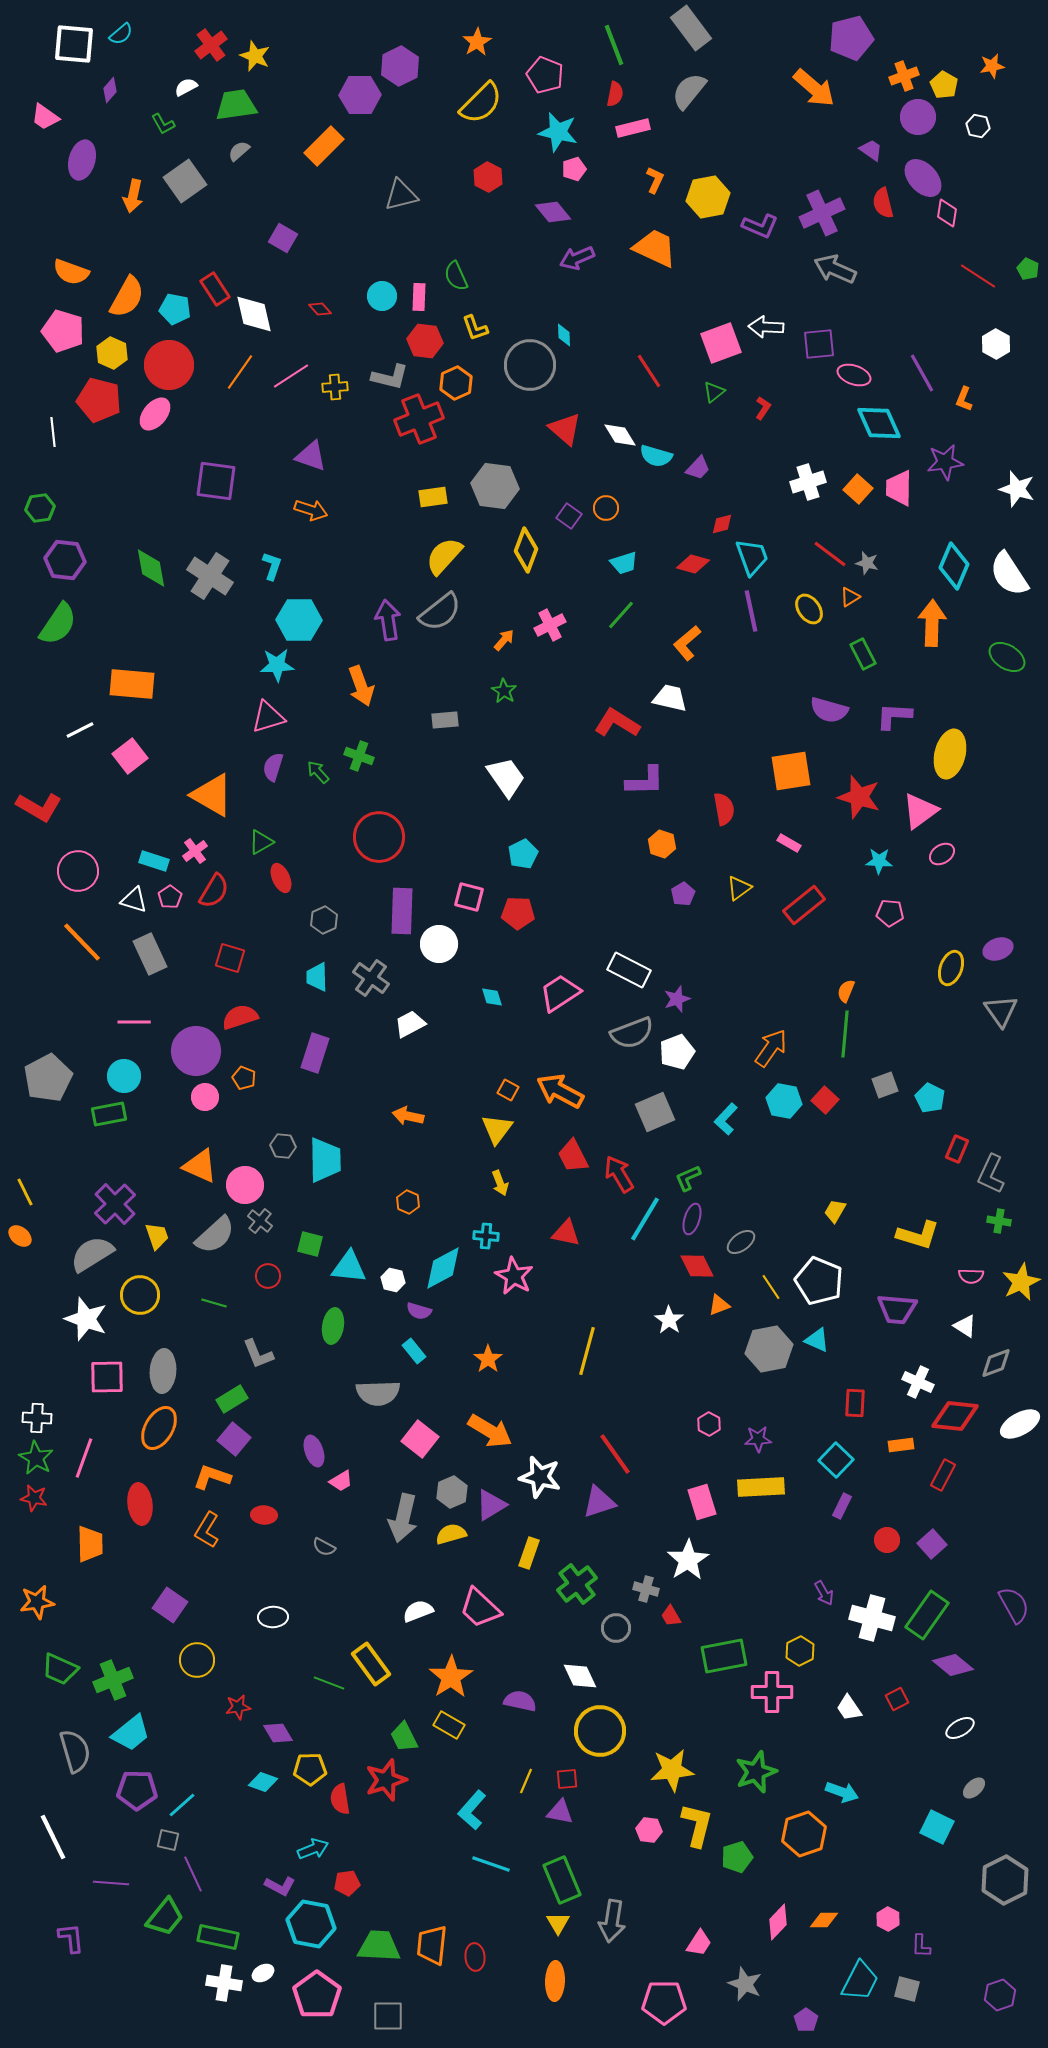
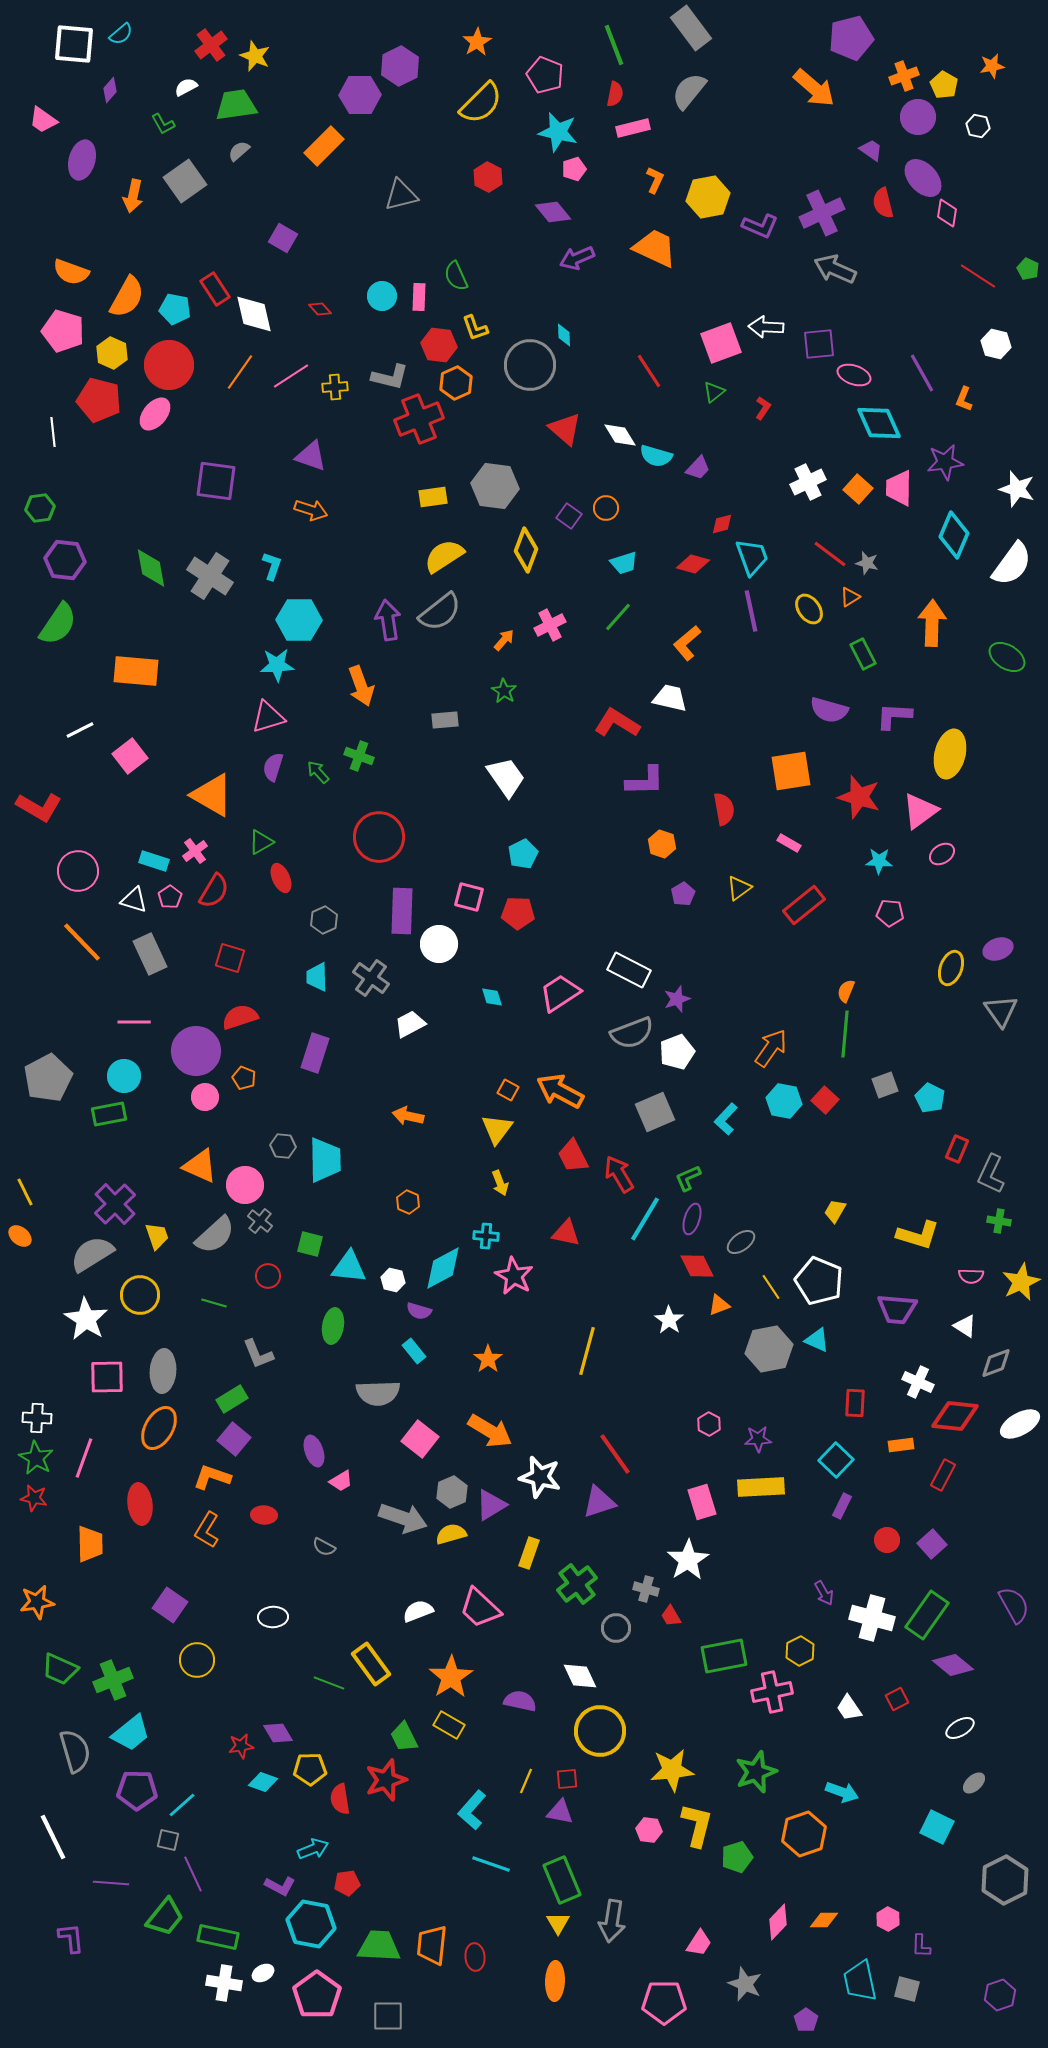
pink trapezoid at (45, 117): moved 2 px left, 3 px down
red hexagon at (425, 341): moved 14 px right, 4 px down
white hexagon at (996, 344): rotated 16 degrees counterclockwise
white cross at (808, 482): rotated 8 degrees counterclockwise
yellow semicircle at (444, 556): rotated 15 degrees clockwise
cyan diamond at (954, 566): moved 31 px up
white semicircle at (1009, 574): moved 3 px right, 10 px up; rotated 111 degrees counterclockwise
green line at (621, 615): moved 3 px left, 2 px down
orange rectangle at (132, 684): moved 4 px right, 13 px up
white star at (86, 1319): rotated 12 degrees clockwise
gray arrow at (403, 1518): rotated 84 degrees counterclockwise
pink cross at (772, 1692): rotated 12 degrees counterclockwise
red star at (238, 1707): moved 3 px right, 39 px down
gray ellipse at (974, 1788): moved 5 px up
cyan trapezoid at (860, 1981): rotated 141 degrees clockwise
